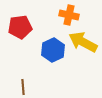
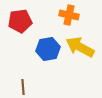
red pentagon: moved 6 px up
yellow arrow: moved 3 px left, 5 px down
blue hexagon: moved 5 px left, 1 px up; rotated 15 degrees clockwise
